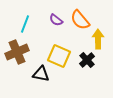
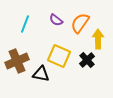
orange semicircle: moved 3 px down; rotated 75 degrees clockwise
brown cross: moved 9 px down
